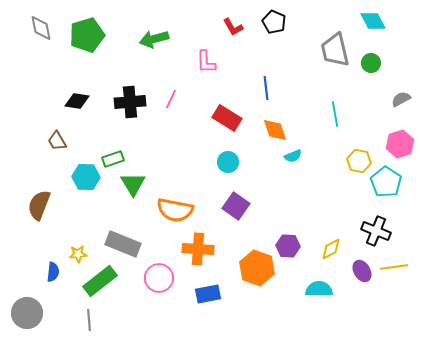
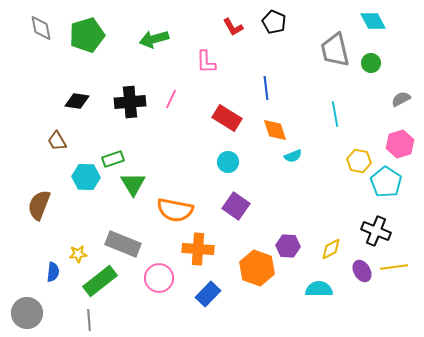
blue rectangle at (208, 294): rotated 35 degrees counterclockwise
